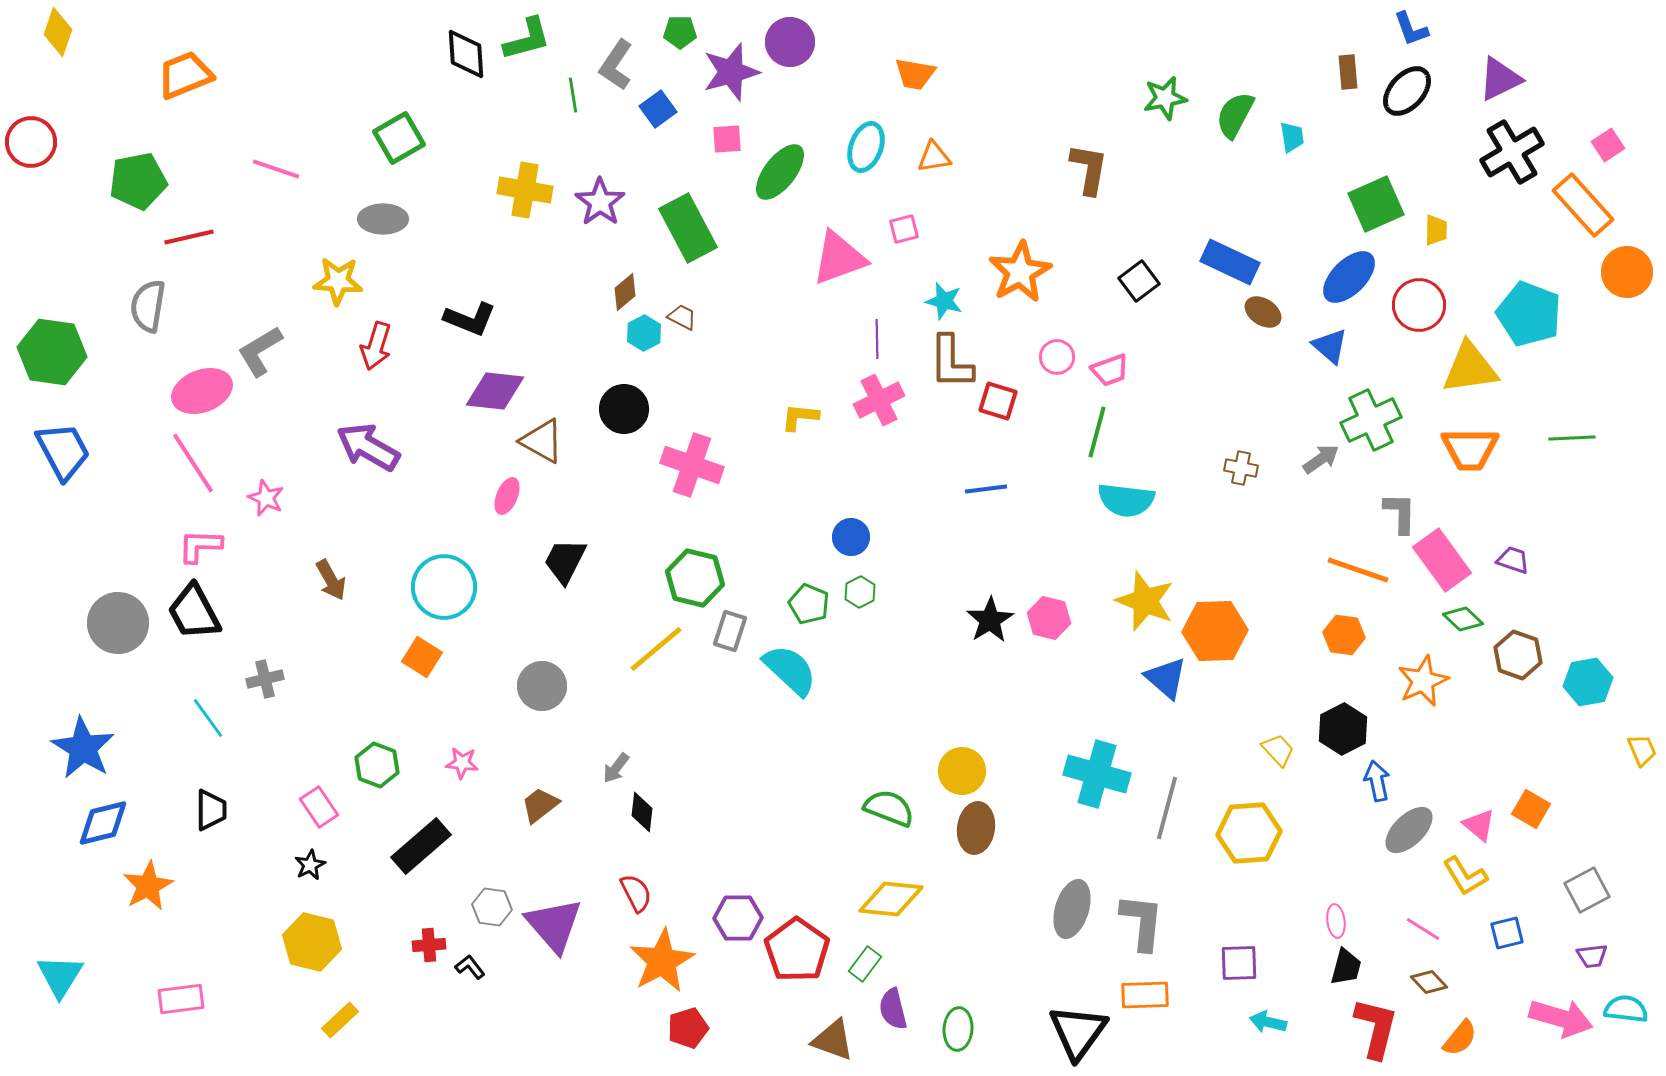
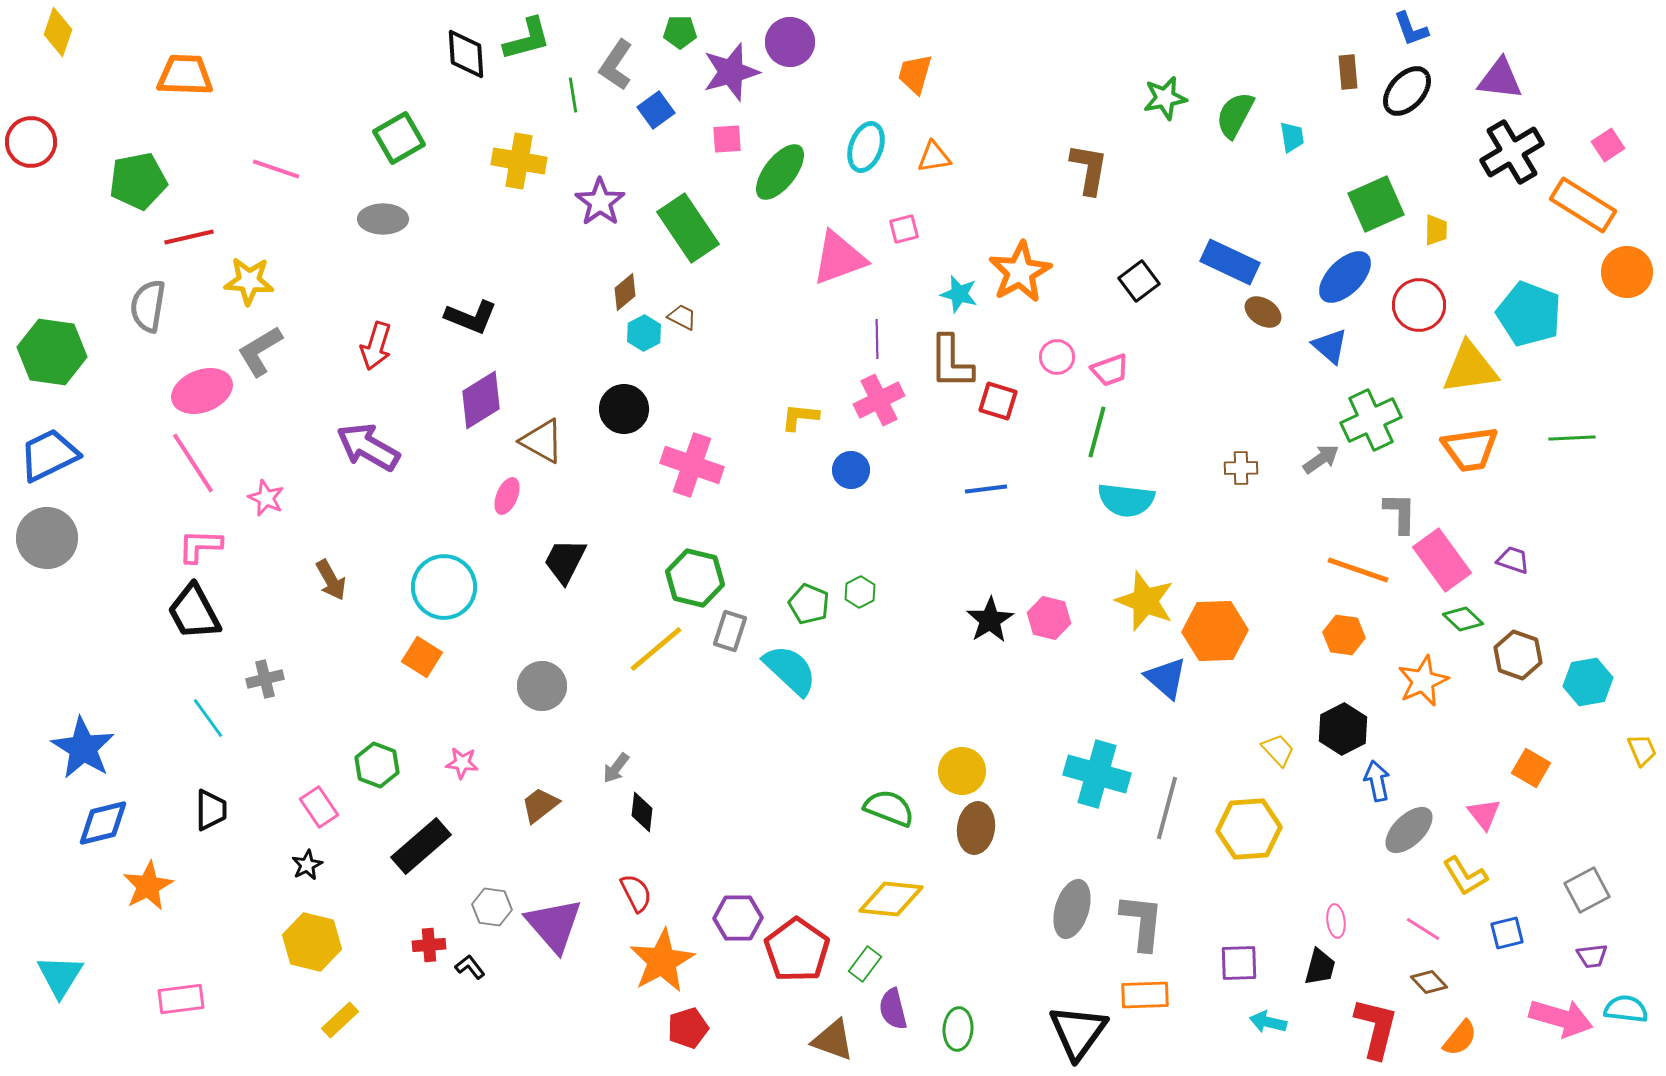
orange trapezoid at (915, 74): rotated 96 degrees clockwise
orange trapezoid at (185, 75): rotated 24 degrees clockwise
purple triangle at (1500, 79): rotated 33 degrees clockwise
blue square at (658, 109): moved 2 px left, 1 px down
yellow cross at (525, 190): moved 6 px left, 29 px up
orange rectangle at (1583, 205): rotated 16 degrees counterclockwise
green rectangle at (688, 228): rotated 6 degrees counterclockwise
blue ellipse at (1349, 277): moved 4 px left
yellow star at (338, 281): moved 89 px left
cyan star at (944, 301): moved 15 px right, 7 px up
black L-shape at (470, 319): moved 1 px right, 2 px up
purple diamond at (495, 391): moved 14 px left, 9 px down; rotated 38 degrees counterclockwise
orange trapezoid at (1470, 449): rotated 8 degrees counterclockwise
blue trapezoid at (63, 451): moved 14 px left, 4 px down; rotated 88 degrees counterclockwise
brown cross at (1241, 468): rotated 12 degrees counterclockwise
blue circle at (851, 537): moved 67 px up
gray circle at (118, 623): moved 71 px left, 85 px up
orange square at (1531, 809): moved 41 px up
pink triangle at (1479, 825): moved 5 px right, 11 px up; rotated 12 degrees clockwise
yellow hexagon at (1249, 833): moved 4 px up
black star at (310, 865): moved 3 px left
black trapezoid at (1346, 967): moved 26 px left
